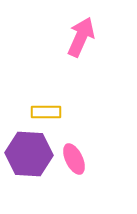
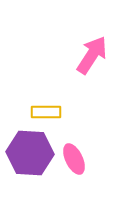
pink arrow: moved 11 px right, 18 px down; rotated 9 degrees clockwise
purple hexagon: moved 1 px right, 1 px up
